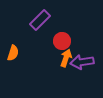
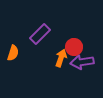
purple rectangle: moved 14 px down
red circle: moved 12 px right, 6 px down
orange arrow: moved 5 px left
